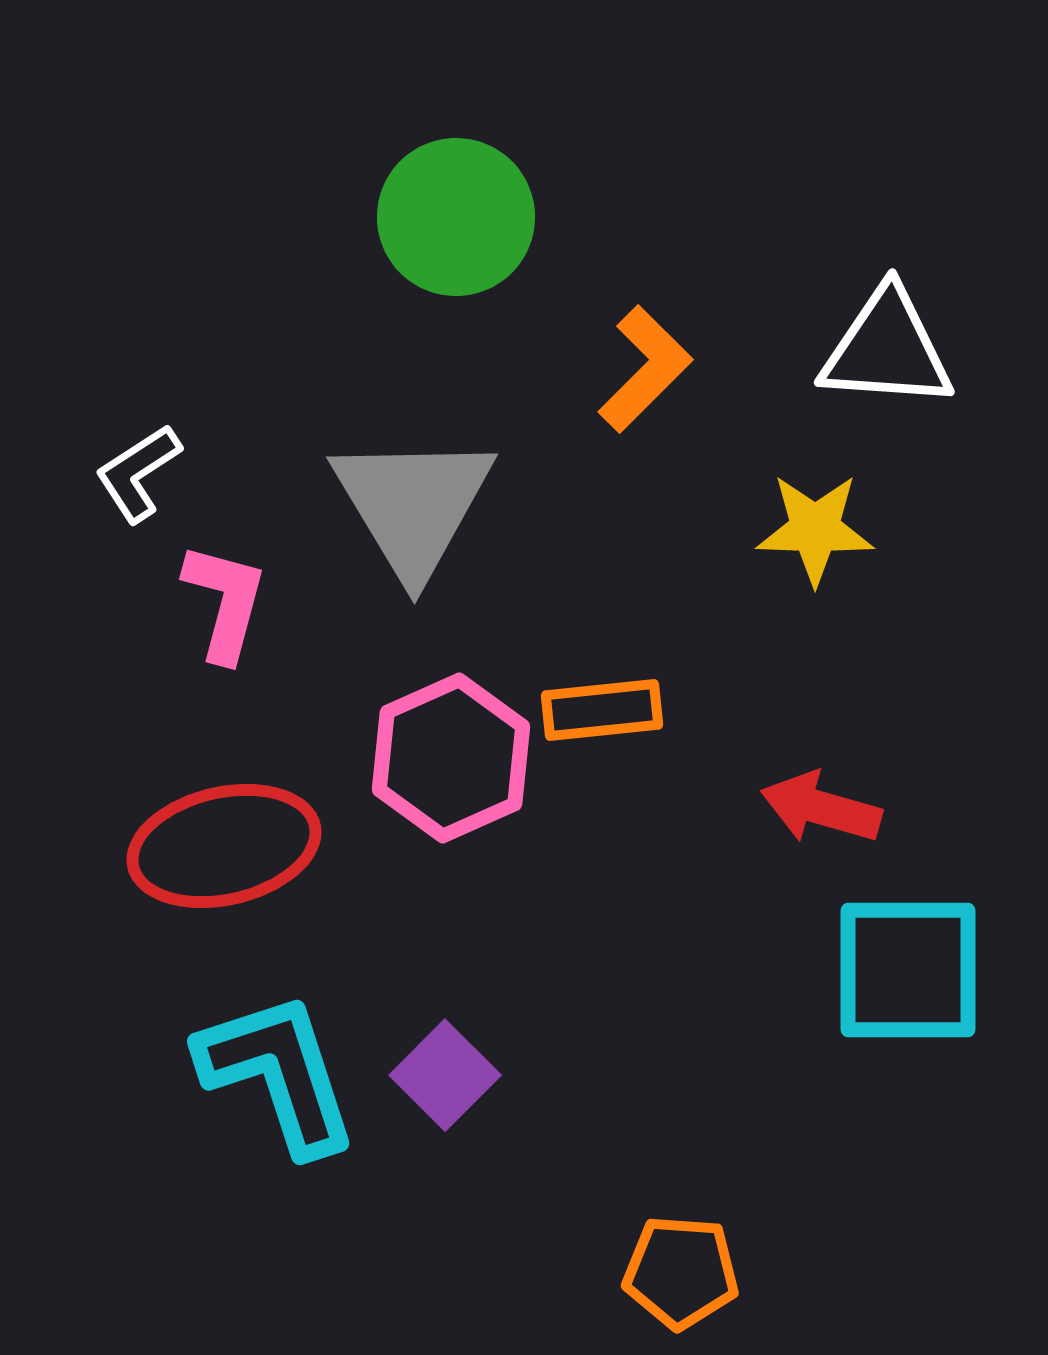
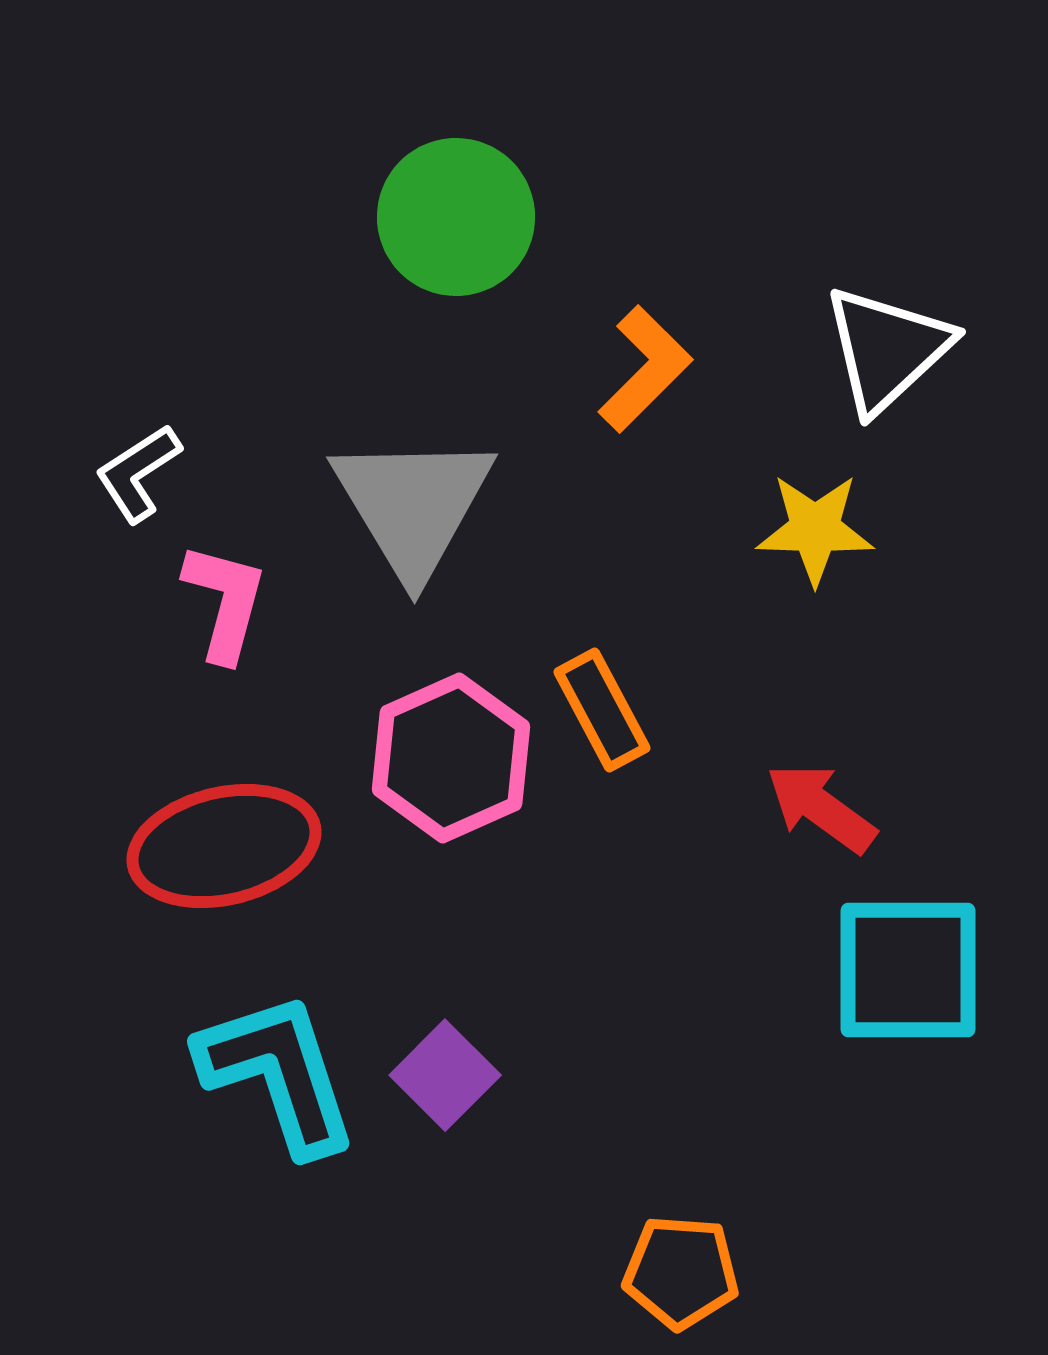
white triangle: rotated 47 degrees counterclockwise
orange rectangle: rotated 68 degrees clockwise
red arrow: rotated 20 degrees clockwise
